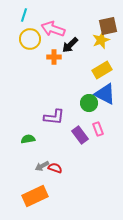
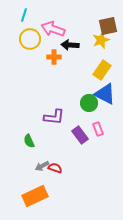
black arrow: rotated 48 degrees clockwise
yellow rectangle: rotated 24 degrees counterclockwise
green semicircle: moved 1 px right, 2 px down; rotated 104 degrees counterclockwise
